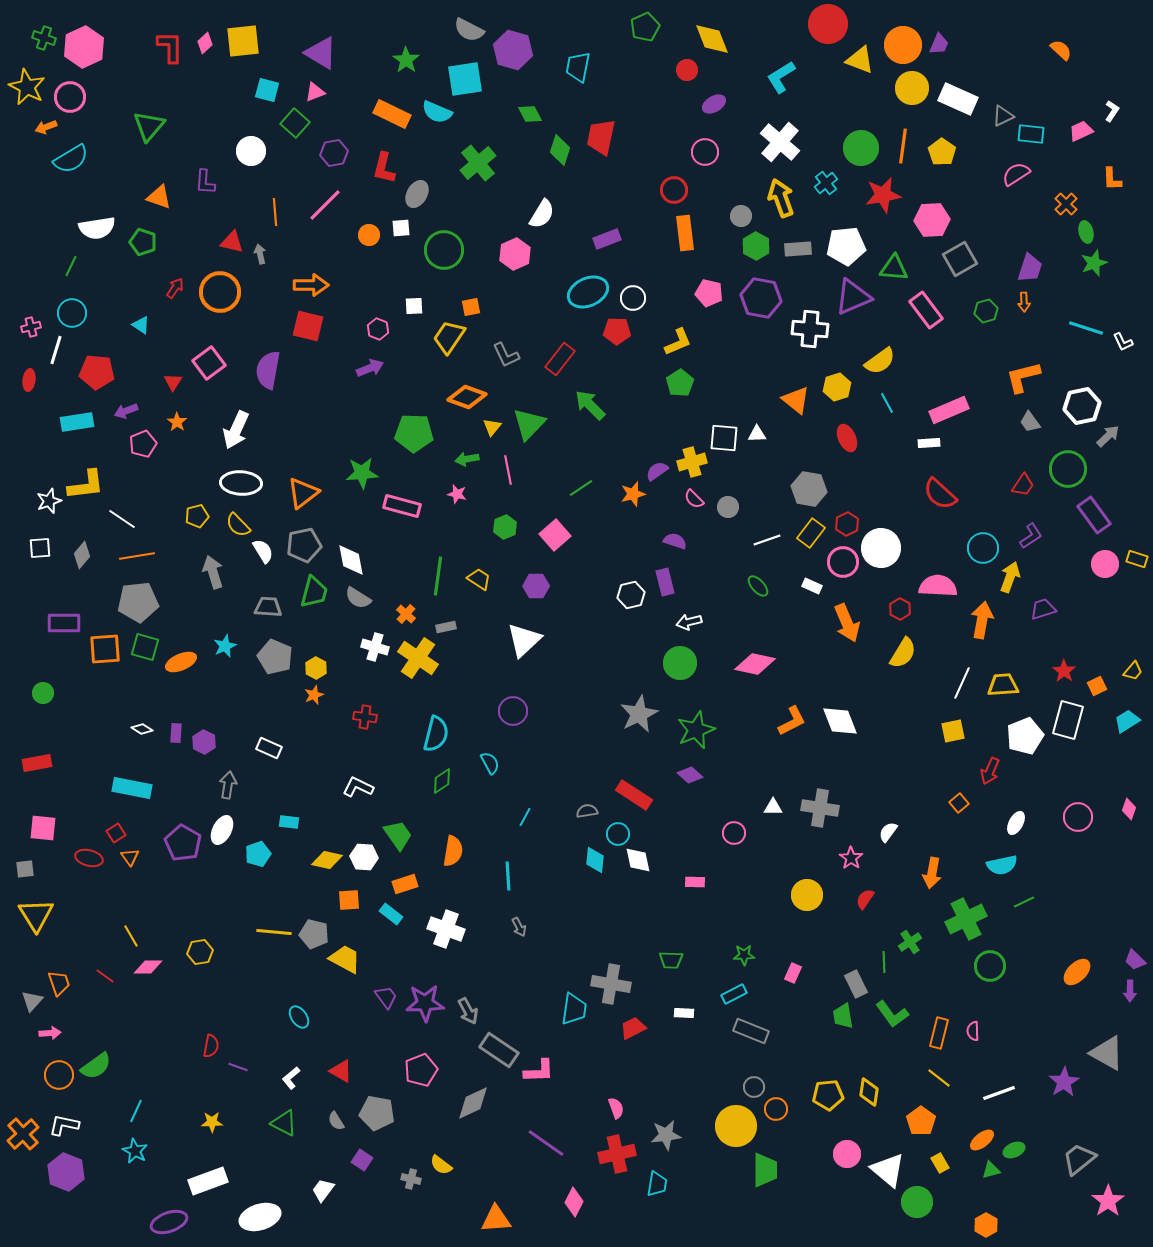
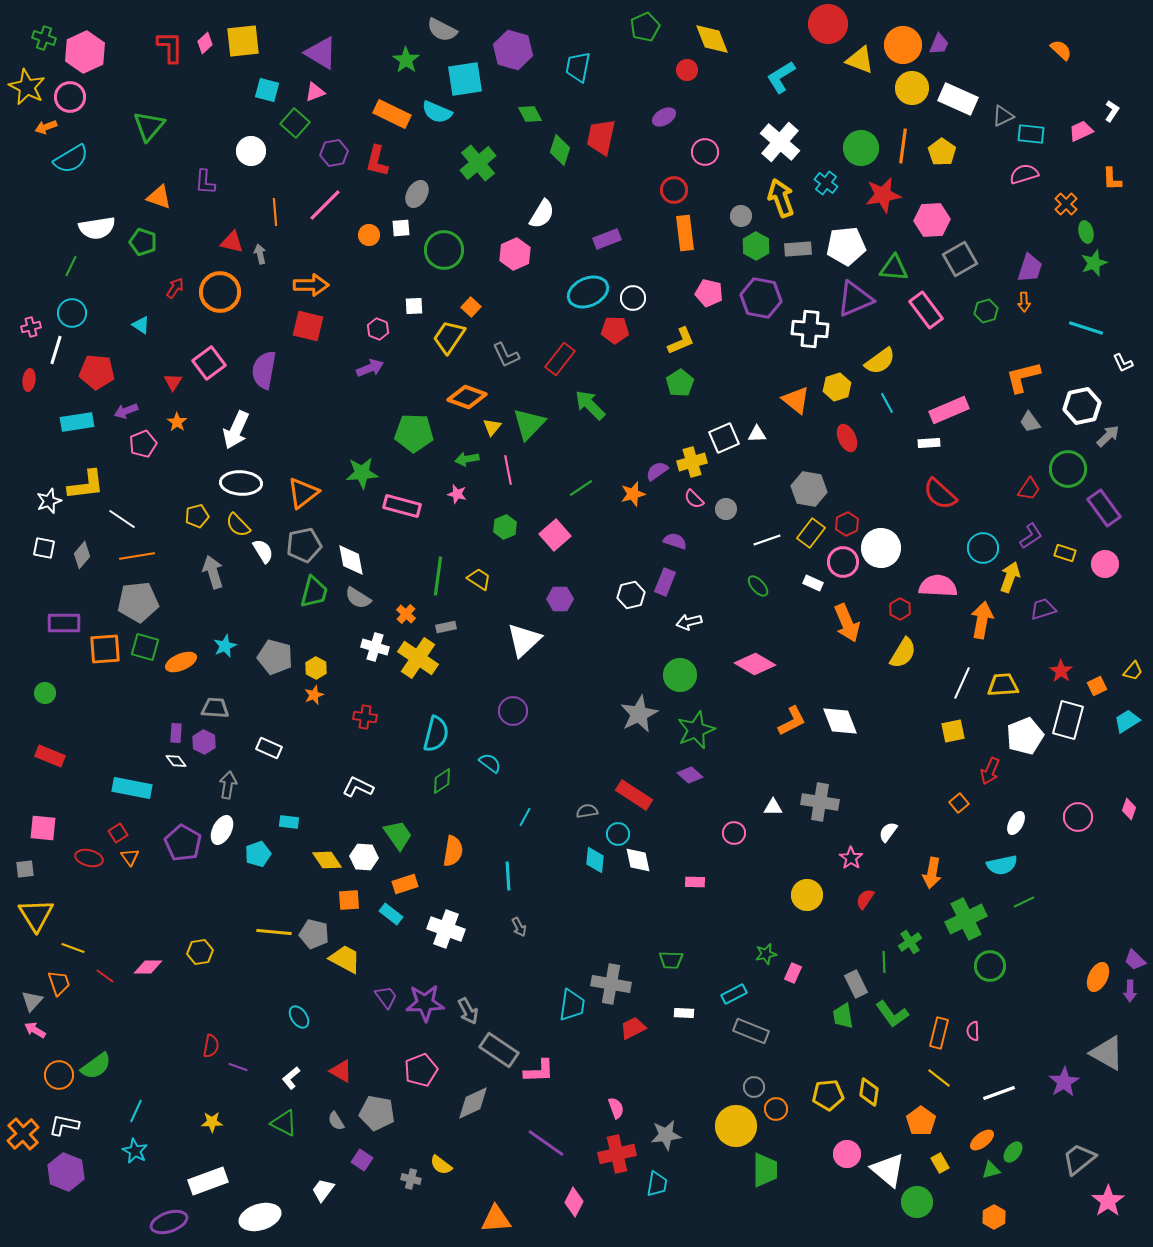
gray semicircle at (469, 30): moved 27 px left
pink hexagon at (84, 47): moved 1 px right, 5 px down
purple ellipse at (714, 104): moved 50 px left, 13 px down
red L-shape at (384, 168): moved 7 px left, 7 px up
pink semicircle at (1016, 174): moved 8 px right; rotated 16 degrees clockwise
cyan cross at (826, 183): rotated 15 degrees counterclockwise
purple triangle at (853, 297): moved 2 px right, 2 px down
orange square at (471, 307): rotated 36 degrees counterclockwise
red pentagon at (617, 331): moved 2 px left, 1 px up
yellow L-shape at (678, 342): moved 3 px right, 1 px up
white L-shape at (1123, 342): moved 21 px down
purple semicircle at (268, 370): moved 4 px left
white square at (724, 438): rotated 28 degrees counterclockwise
red trapezoid at (1023, 485): moved 6 px right, 4 px down
gray circle at (728, 507): moved 2 px left, 2 px down
purple rectangle at (1094, 515): moved 10 px right, 7 px up
white square at (40, 548): moved 4 px right; rotated 15 degrees clockwise
yellow rectangle at (1137, 559): moved 72 px left, 6 px up
purple rectangle at (665, 582): rotated 36 degrees clockwise
purple hexagon at (536, 586): moved 24 px right, 13 px down
white rectangle at (812, 586): moved 1 px right, 3 px up
gray trapezoid at (268, 607): moved 53 px left, 101 px down
gray pentagon at (275, 657): rotated 8 degrees counterclockwise
green circle at (680, 663): moved 12 px down
pink diamond at (755, 664): rotated 18 degrees clockwise
red star at (1064, 671): moved 3 px left
green circle at (43, 693): moved 2 px right
white diamond at (142, 729): moved 34 px right, 32 px down; rotated 20 degrees clockwise
red rectangle at (37, 763): moved 13 px right, 7 px up; rotated 32 degrees clockwise
cyan semicircle at (490, 763): rotated 25 degrees counterclockwise
gray cross at (820, 808): moved 6 px up
red square at (116, 833): moved 2 px right
yellow diamond at (327, 860): rotated 44 degrees clockwise
yellow line at (131, 936): moved 58 px left, 12 px down; rotated 40 degrees counterclockwise
green star at (744, 955): moved 22 px right, 1 px up; rotated 10 degrees counterclockwise
orange ellipse at (1077, 972): moved 21 px right, 5 px down; rotated 20 degrees counterclockwise
cyan trapezoid at (574, 1009): moved 2 px left, 4 px up
pink arrow at (50, 1033): moved 15 px left, 3 px up; rotated 145 degrees counterclockwise
green ellipse at (1014, 1150): moved 1 px left, 2 px down; rotated 30 degrees counterclockwise
orange hexagon at (986, 1225): moved 8 px right, 8 px up
